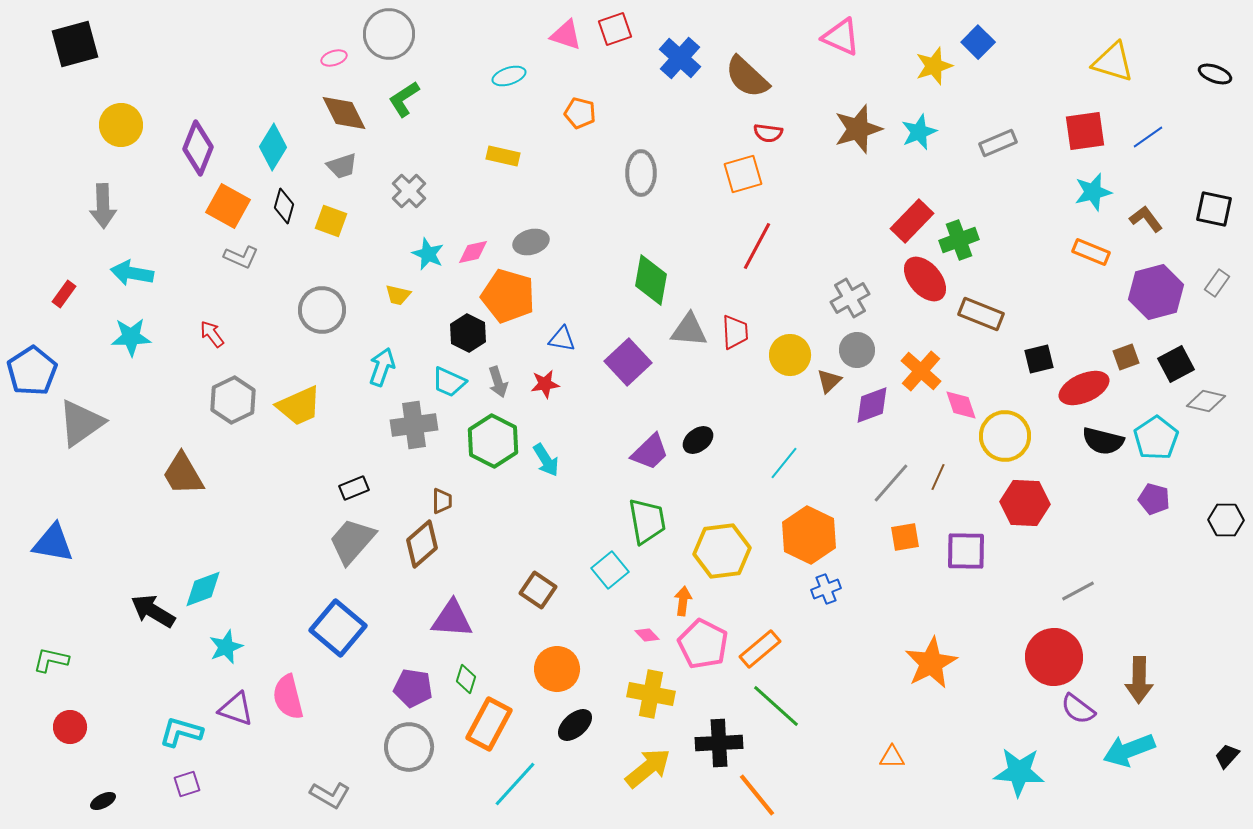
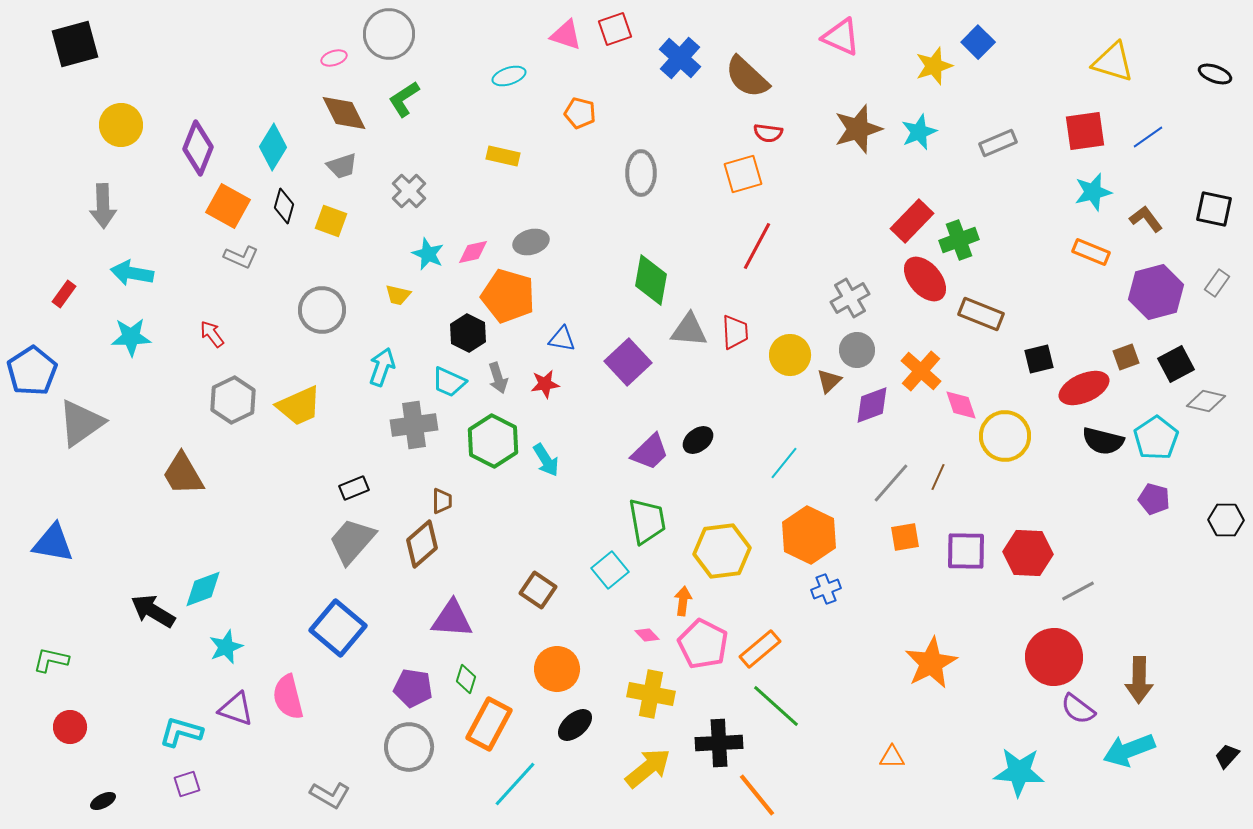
gray arrow at (498, 382): moved 4 px up
red hexagon at (1025, 503): moved 3 px right, 50 px down
